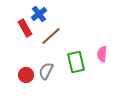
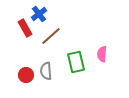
gray semicircle: rotated 30 degrees counterclockwise
